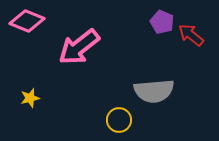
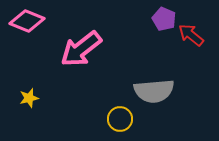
purple pentagon: moved 2 px right, 3 px up
pink arrow: moved 2 px right, 2 px down
yellow star: moved 1 px left
yellow circle: moved 1 px right, 1 px up
